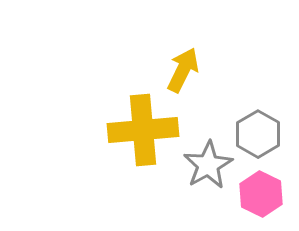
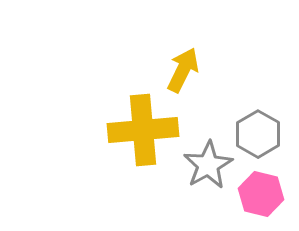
pink hexagon: rotated 12 degrees counterclockwise
